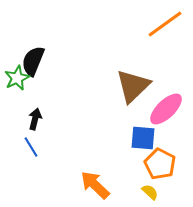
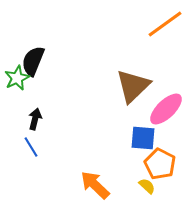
yellow semicircle: moved 3 px left, 6 px up
